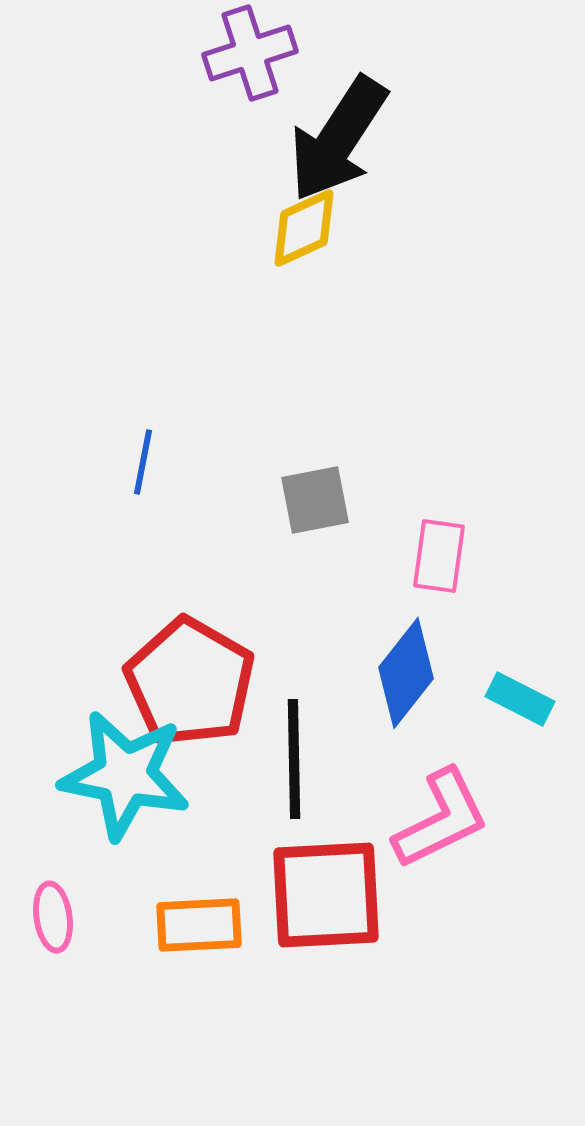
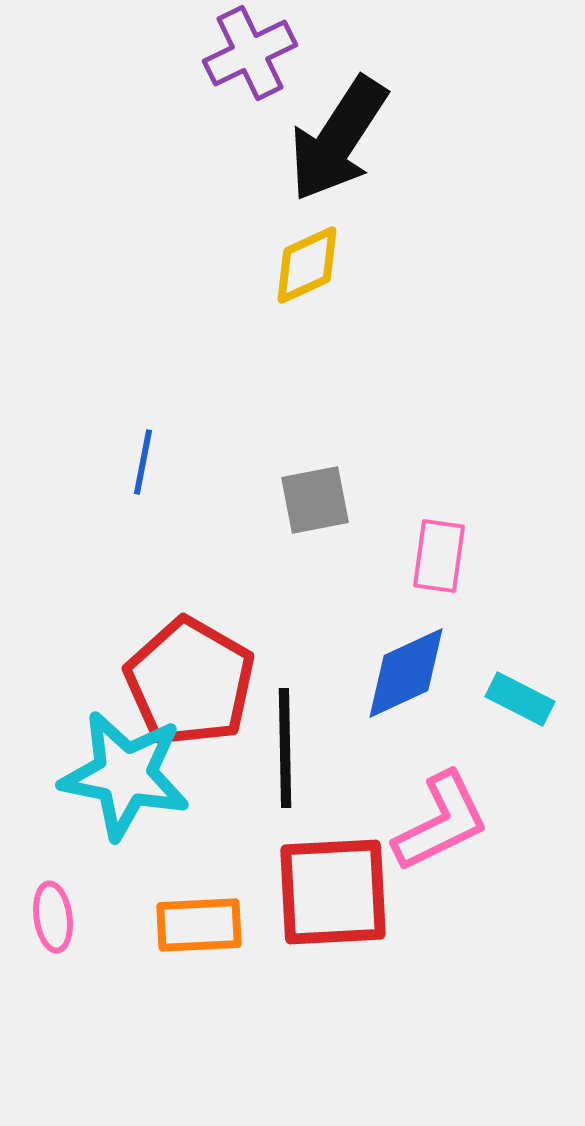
purple cross: rotated 8 degrees counterclockwise
yellow diamond: moved 3 px right, 37 px down
blue diamond: rotated 27 degrees clockwise
black line: moved 9 px left, 11 px up
pink L-shape: moved 3 px down
red square: moved 7 px right, 3 px up
